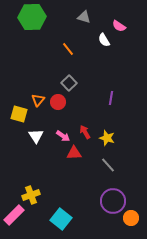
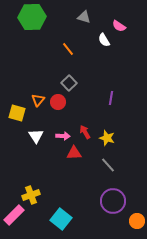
yellow square: moved 2 px left, 1 px up
pink arrow: rotated 32 degrees counterclockwise
orange circle: moved 6 px right, 3 px down
